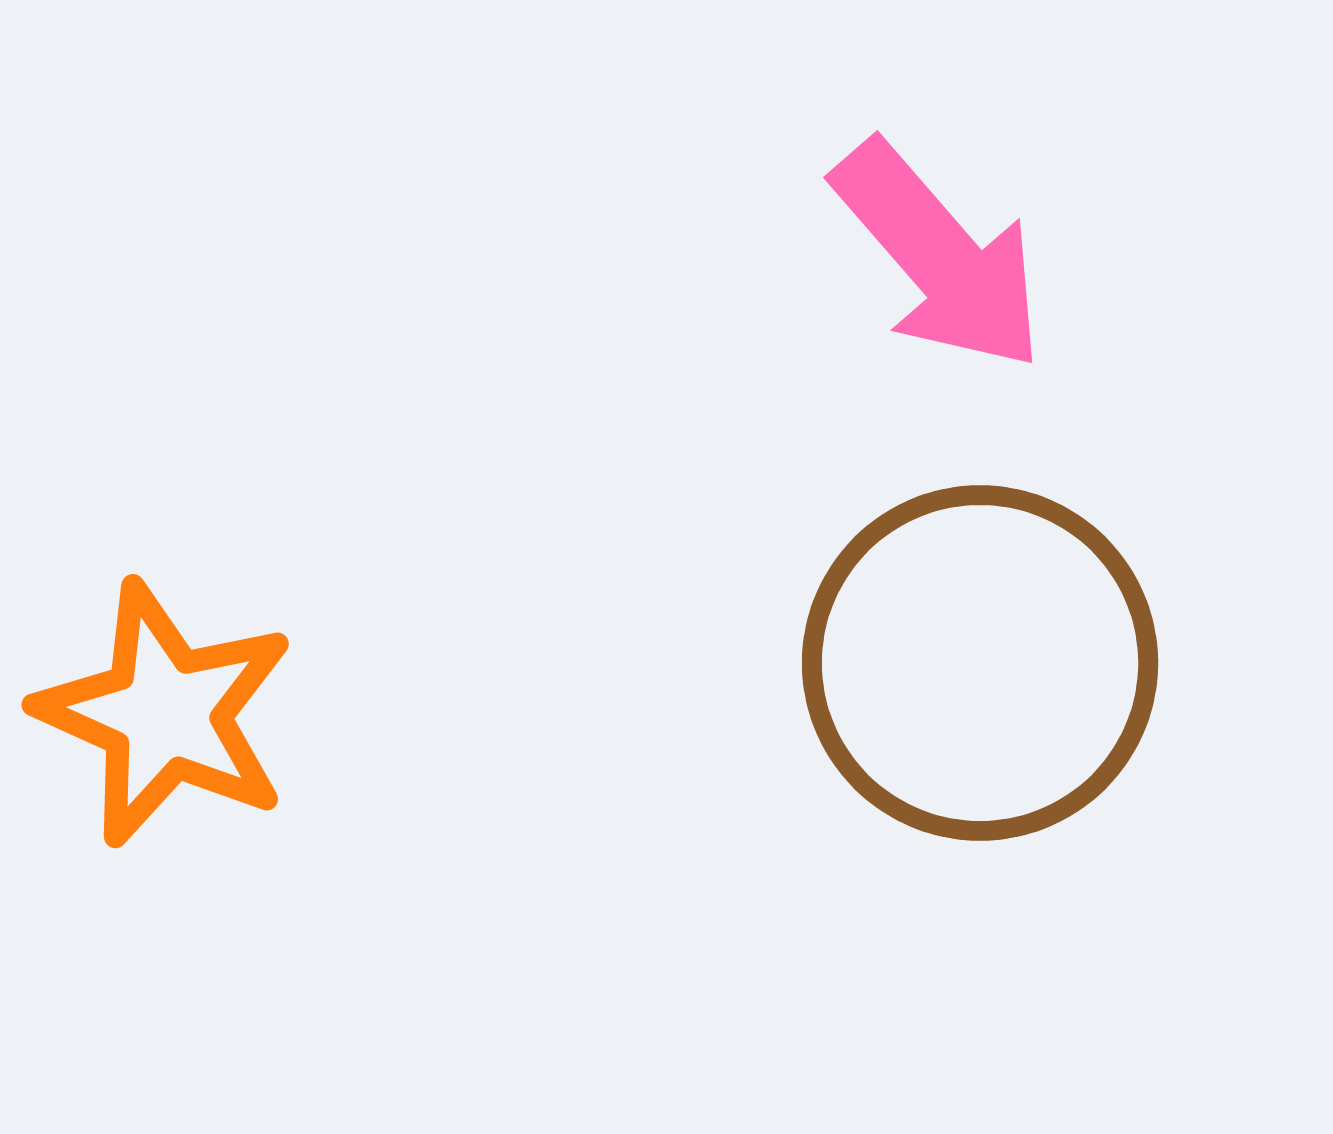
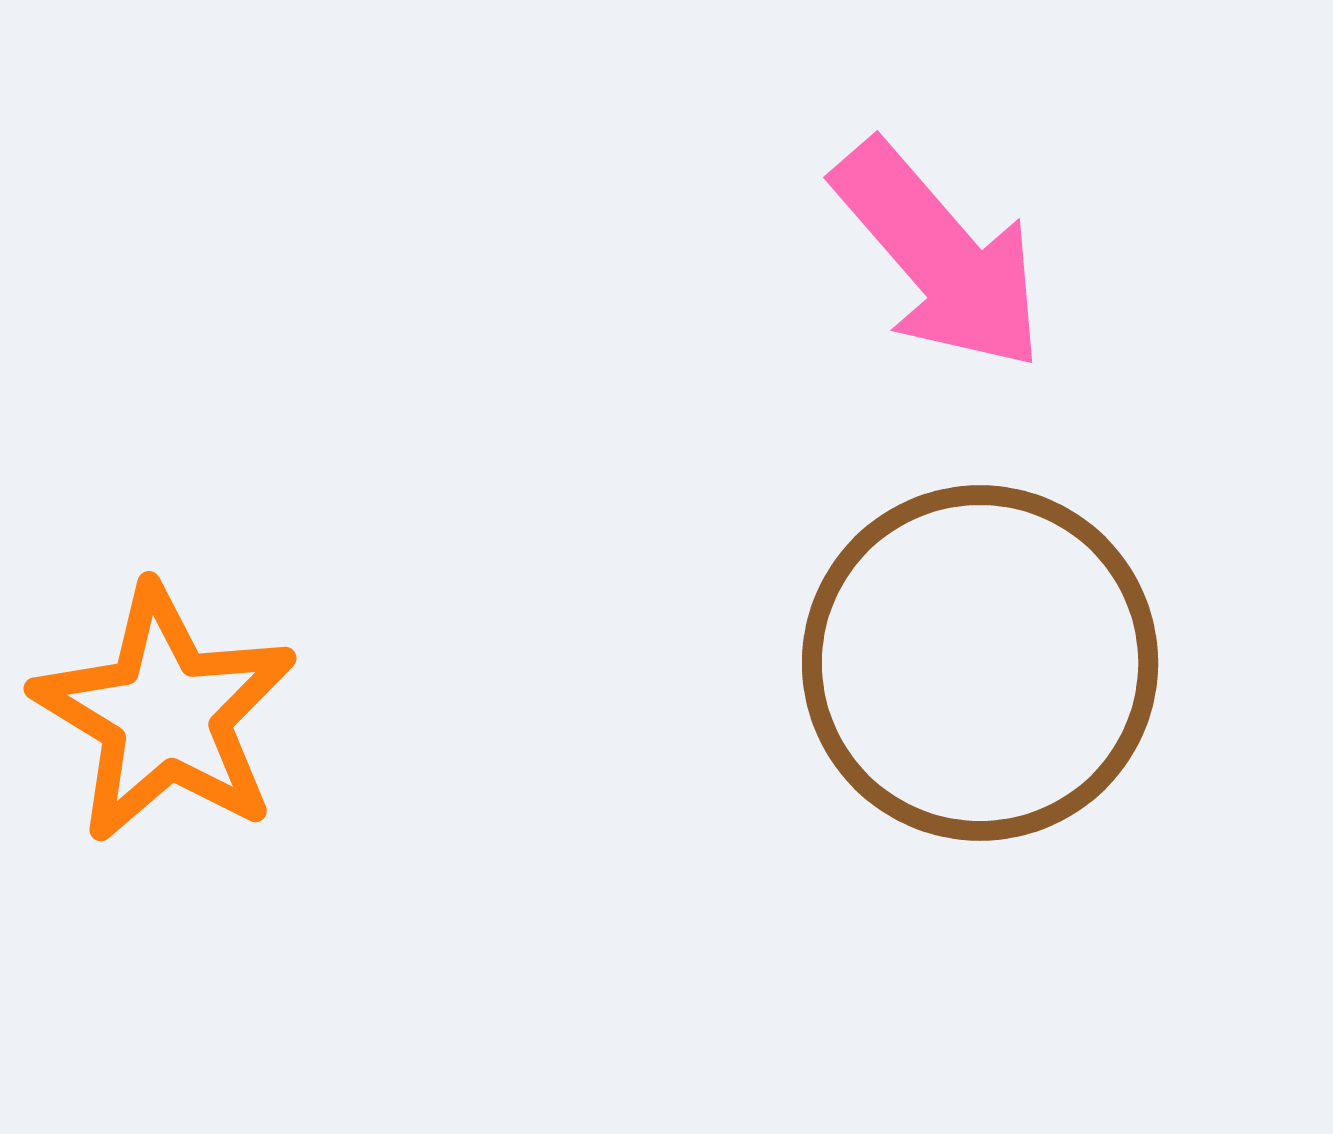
orange star: rotated 7 degrees clockwise
